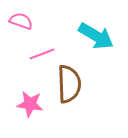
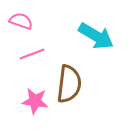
pink line: moved 10 px left
brown semicircle: rotated 9 degrees clockwise
pink star: moved 5 px right, 3 px up
